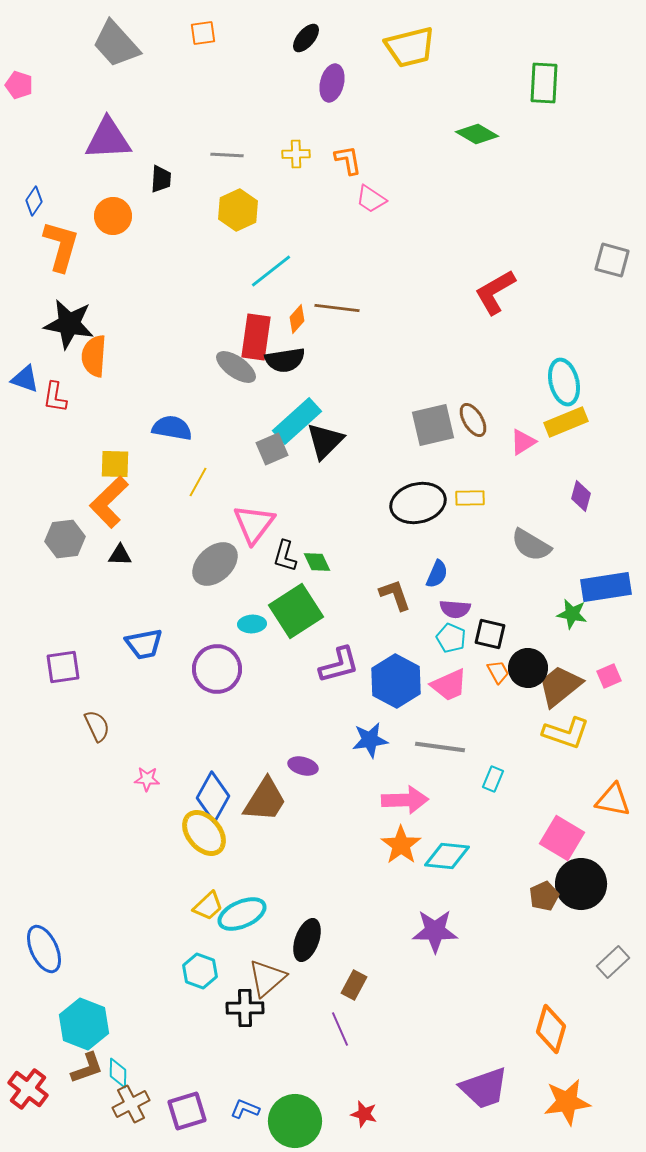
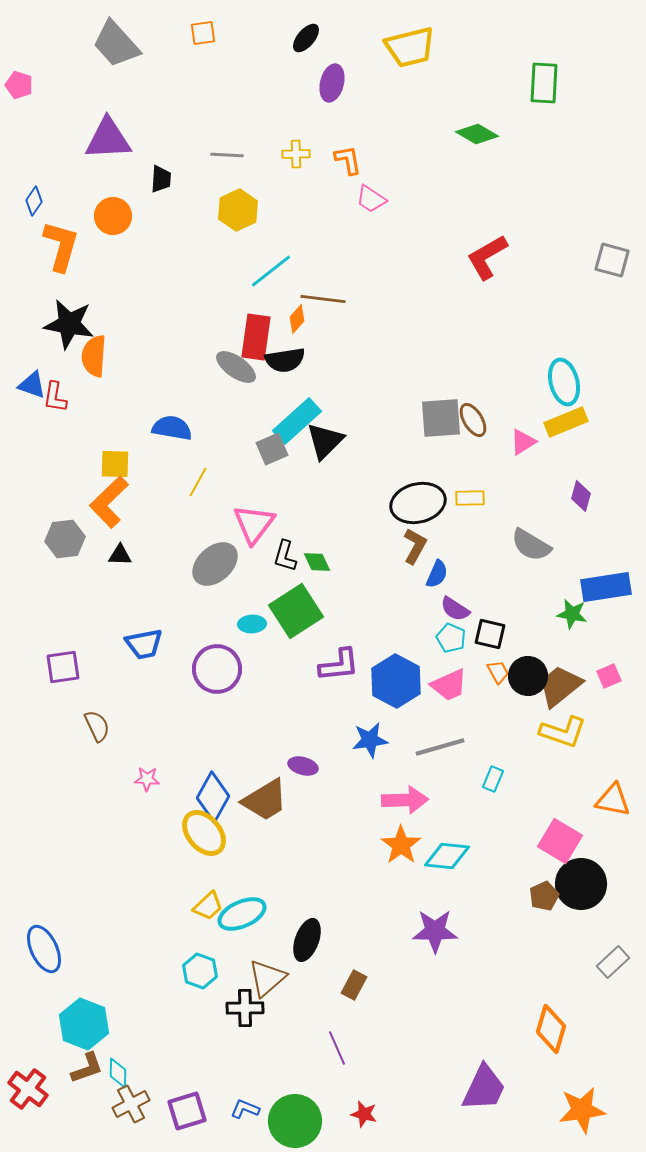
red L-shape at (495, 292): moved 8 px left, 35 px up
brown line at (337, 308): moved 14 px left, 9 px up
blue triangle at (25, 379): moved 7 px right, 6 px down
gray square at (433, 425): moved 8 px right, 7 px up; rotated 9 degrees clockwise
brown L-shape at (395, 595): moved 20 px right, 49 px up; rotated 48 degrees clockwise
purple semicircle at (455, 609): rotated 28 degrees clockwise
purple L-shape at (339, 665): rotated 9 degrees clockwise
black circle at (528, 668): moved 8 px down
yellow L-shape at (566, 733): moved 3 px left, 1 px up
gray line at (440, 747): rotated 24 degrees counterclockwise
brown trapezoid at (265, 800): rotated 27 degrees clockwise
pink square at (562, 838): moved 2 px left, 3 px down
purple line at (340, 1029): moved 3 px left, 19 px down
purple trapezoid at (484, 1088): rotated 46 degrees counterclockwise
orange star at (567, 1102): moved 15 px right, 8 px down
